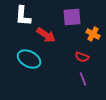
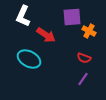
white L-shape: rotated 20 degrees clockwise
orange cross: moved 4 px left, 3 px up
red semicircle: moved 2 px right, 1 px down
purple line: rotated 56 degrees clockwise
